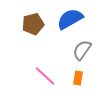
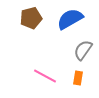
brown pentagon: moved 2 px left, 6 px up
gray semicircle: moved 1 px right
pink line: rotated 15 degrees counterclockwise
